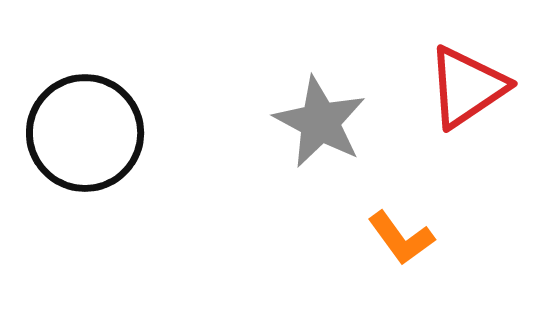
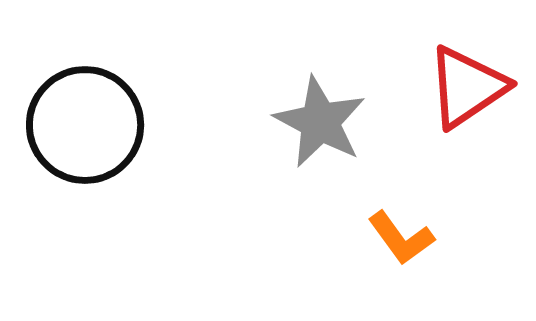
black circle: moved 8 px up
